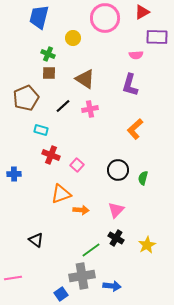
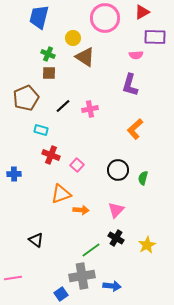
purple rectangle: moved 2 px left
brown triangle: moved 22 px up
